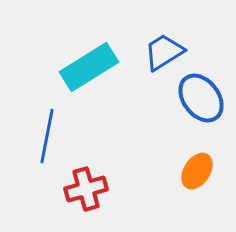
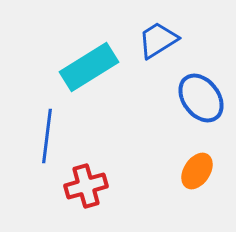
blue trapezoid: moved 6 px left, 12 px up
blue line: rotated 4 degrees counterclockwise
red cross: moved 3 px up
